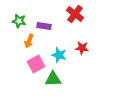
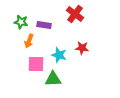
green star: moved 2 px right, 1 px down
purple rectangle: moved 1 px up
pink square: rotated 30 degrees clockwise
